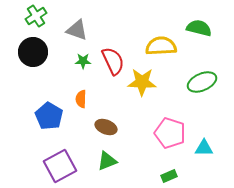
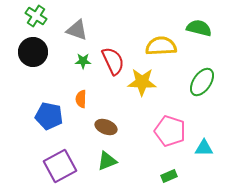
green cross: rotated 25 degrees counterclockwise
green ellipse: rotated 32 degrees counterclockwise
blue pentagon: rotated 20 degrees counterclockwise
pink pentagon: moved 2 px up
